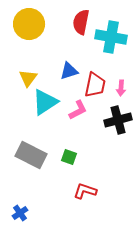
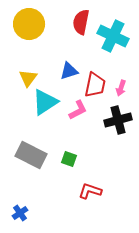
cyan cross: moved 2 px right, 1 px up; rotated 16 degrees clockwise
pink arrow: rotated 14 degrees clockwise
green square: moved 2 px down
red L-shape: moved 5 px right
